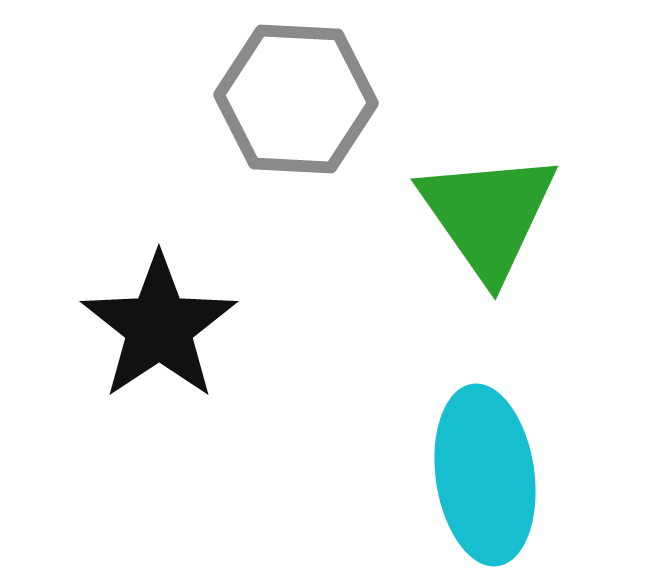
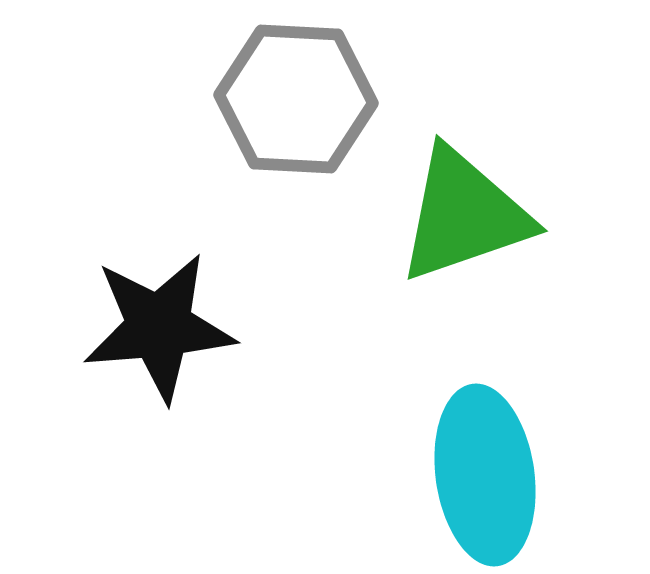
green triangle: moved 24 px left; rotated 46 degrees clockwise
black star: rotated 29 degrees clockwise
